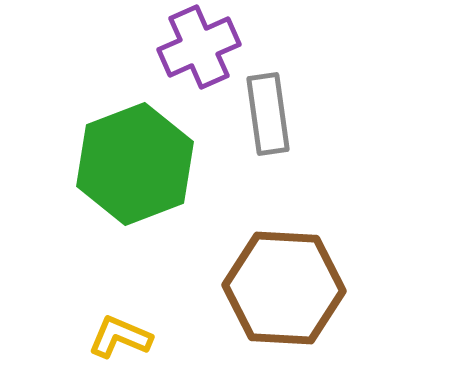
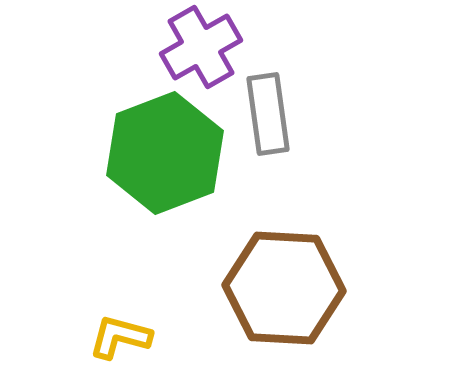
purple cross: moved 2 px right; rotated 6 degrees counterclockwise
green hexagon: moved 30 px right, 11 px up
yellow L-shape: rotated 8 degrees counterclockwise
